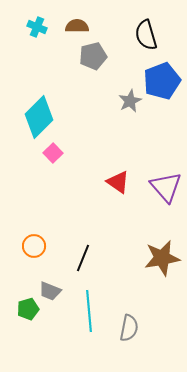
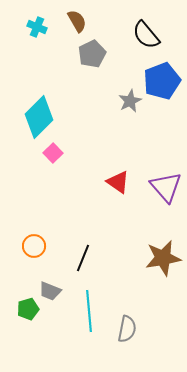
brown semicircle: moved 5 px up; rotated 60 degrees clockwise
black semicircle: rotated 24 degrees counterclockwise
gray pentagon: moved 1 px left, 2 px up; rotated 12 degrees counterclockwise
brown star: moved 1 px right
gray semicircle: moved 2 px left, 1 px down
